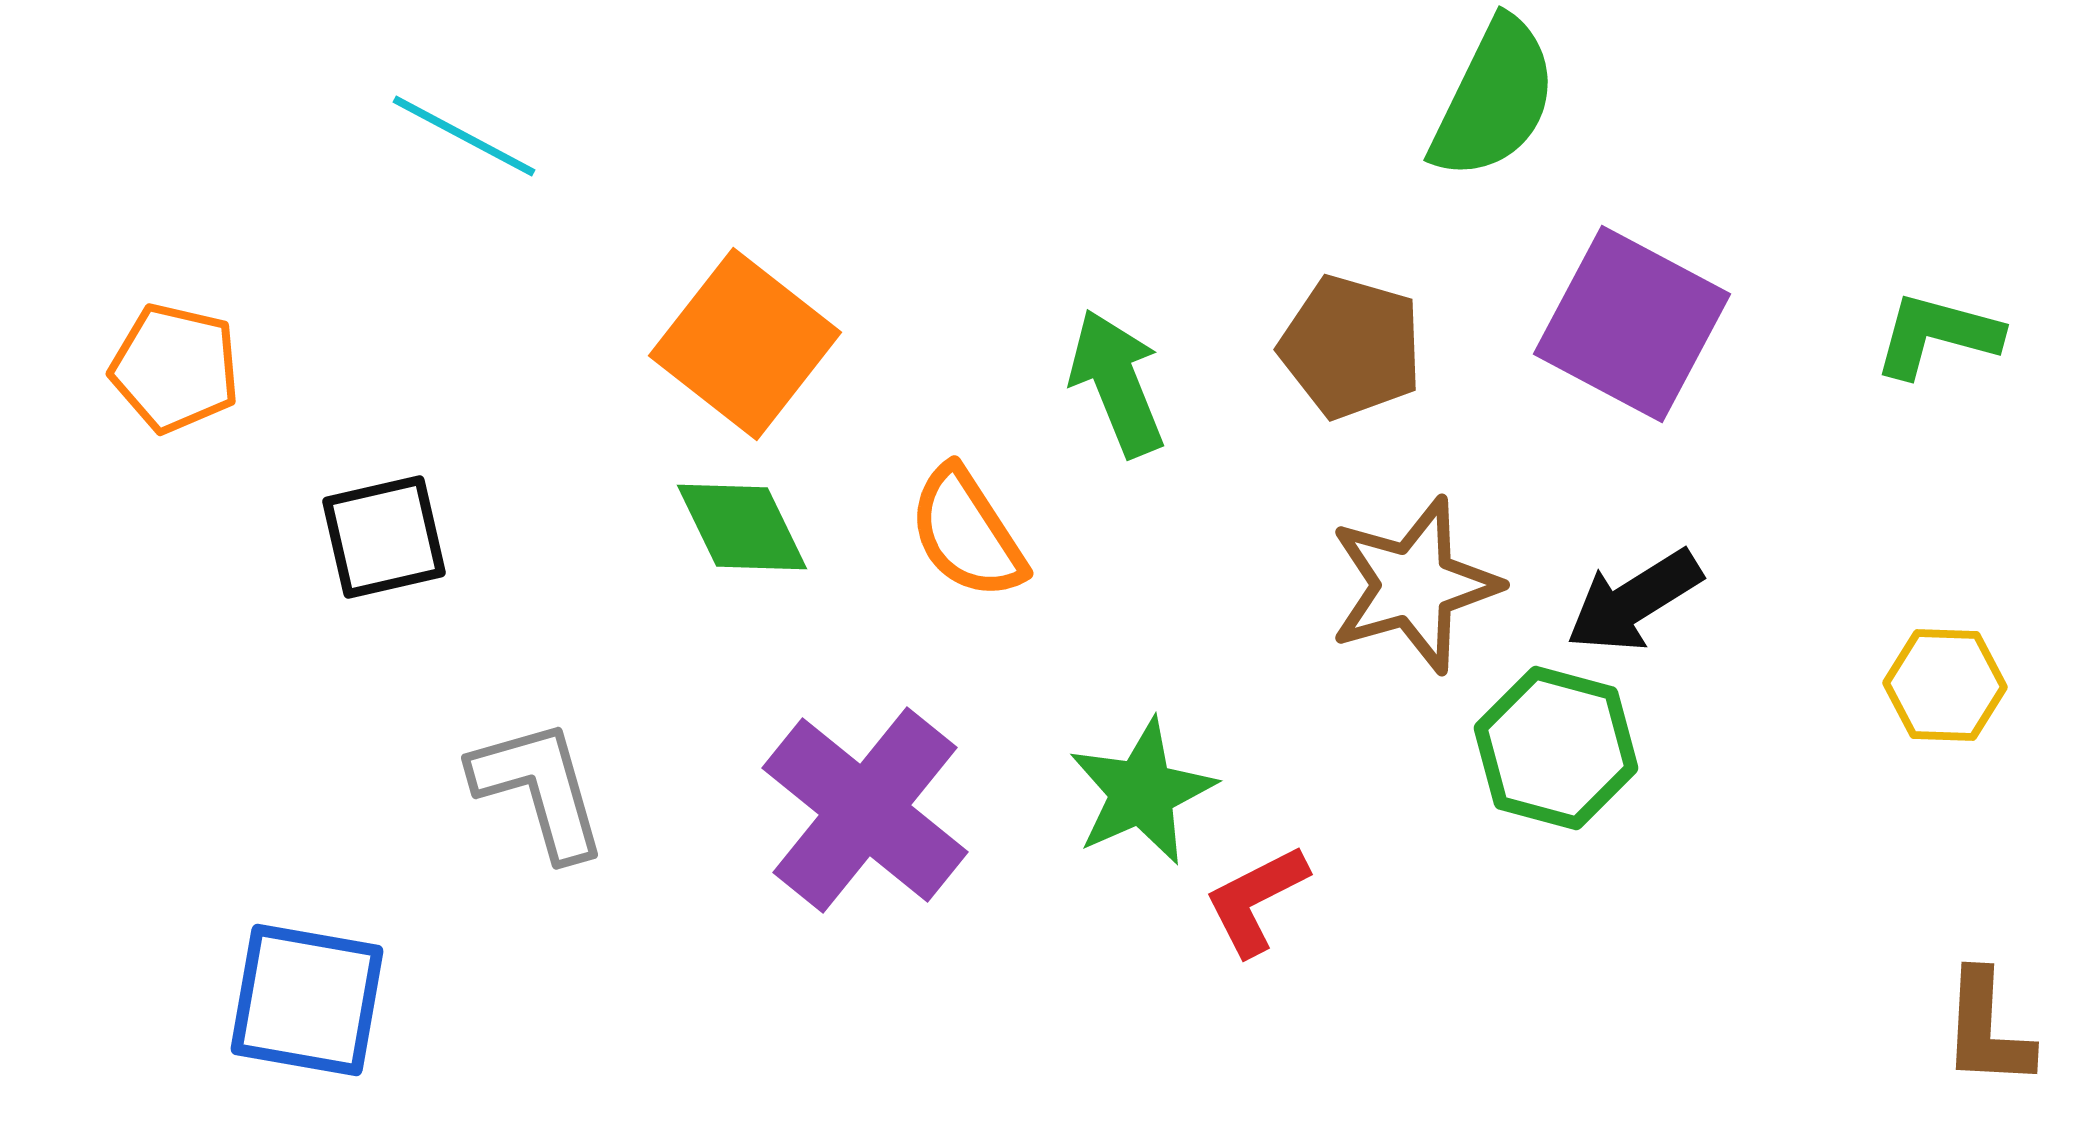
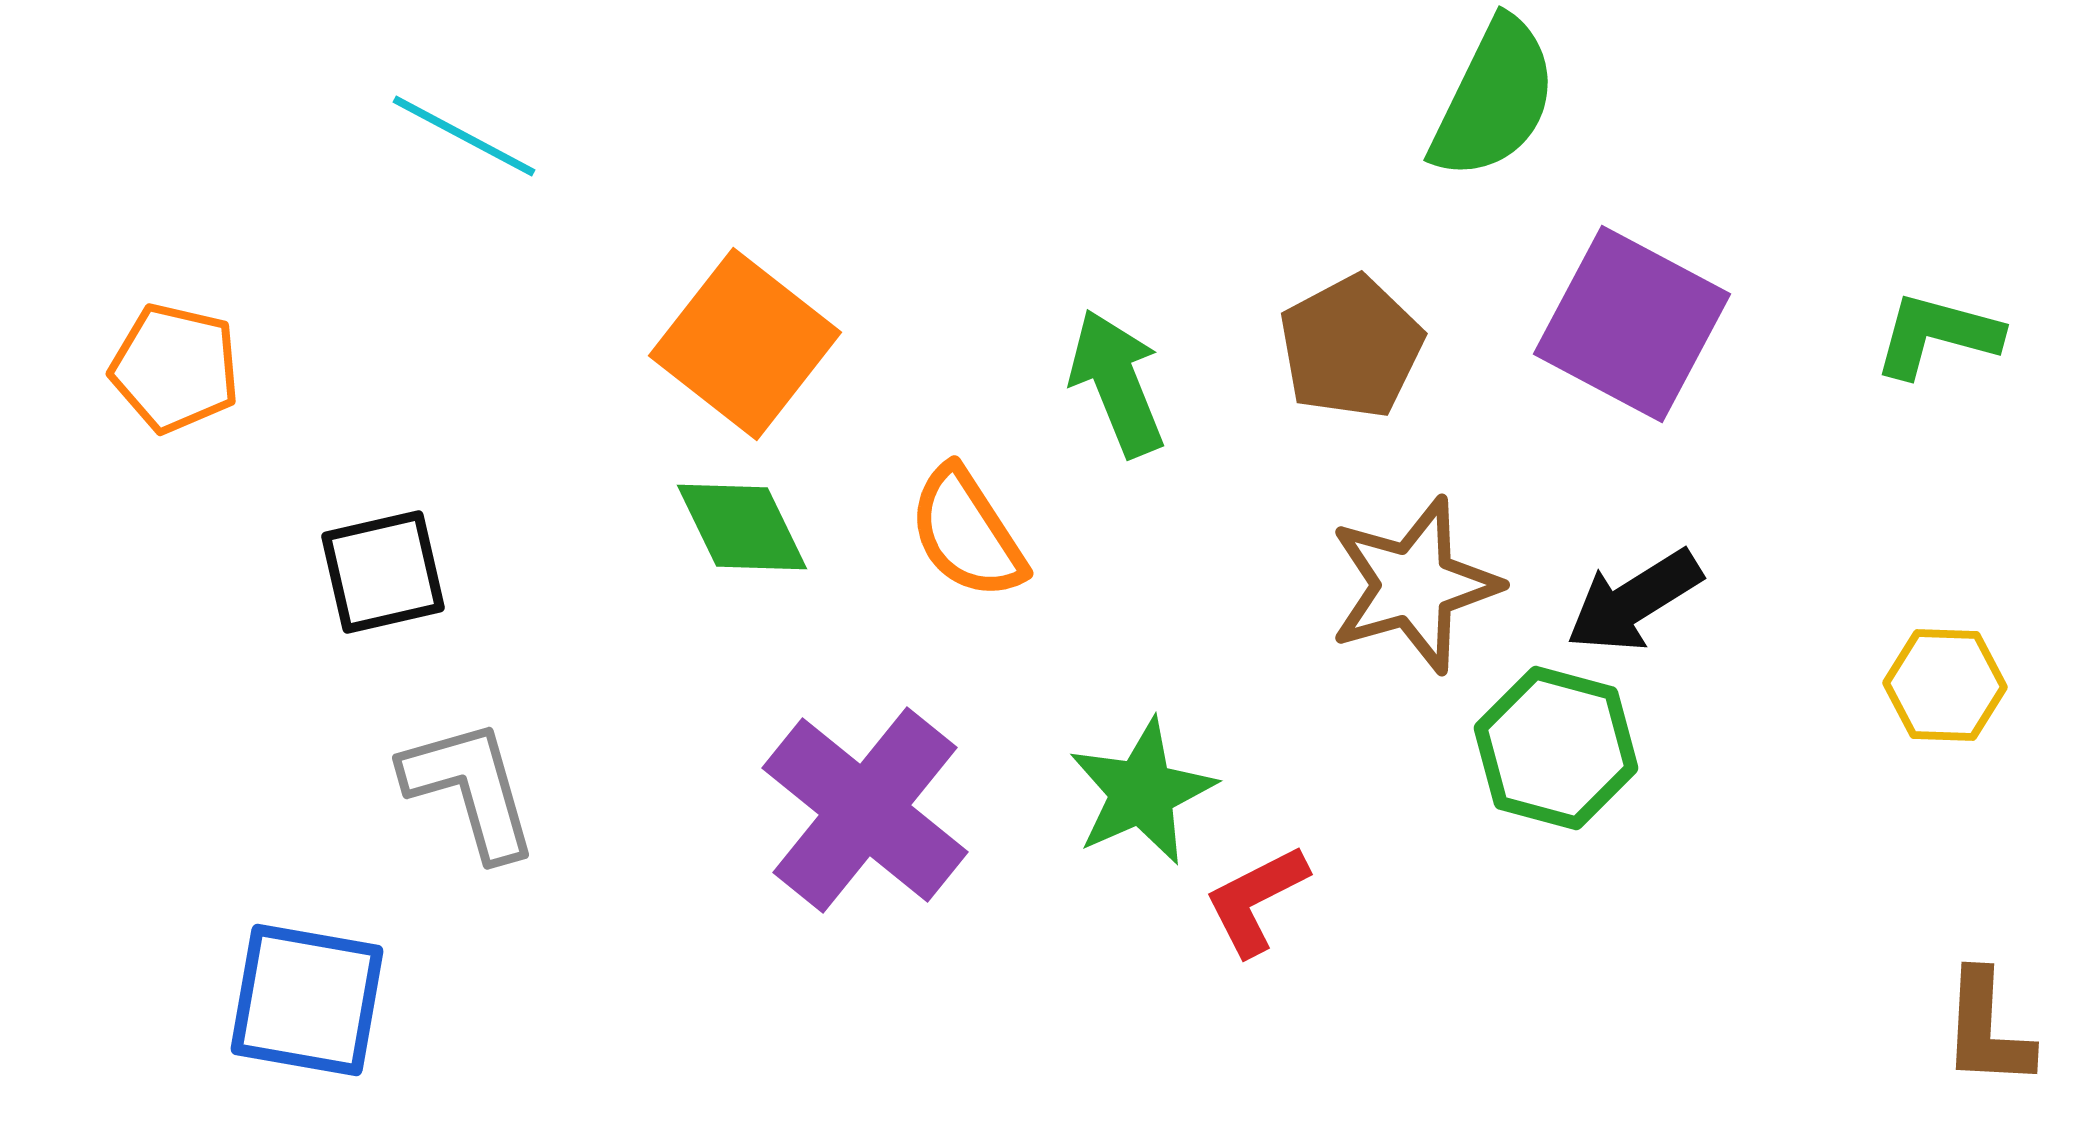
brown pentagon: rotated 28 degrees clockwise
black square: moved 1 px left, 35 px down
gray L-shape: moved 69 px left
